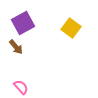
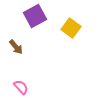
purple square: moved 12 px right, 7 px up
